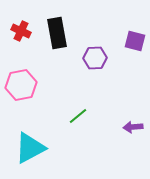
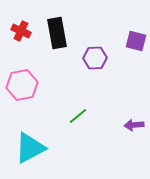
purple square: moved 1 px right
pink hexagon: moved 1 px right
purple arrow: moved 1 px right, 2 px up
